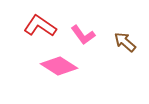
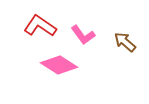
pink diamond: moved 1 px up
